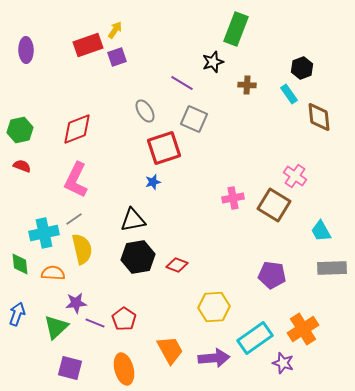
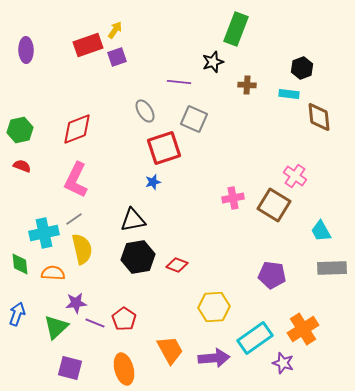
purple line at (182, 83): moved 3 px left, 1 px up; rotated 25 degrees counterclockwise
cyan rectangle at (289, 94): rotated 48 degrees counterclockwise
